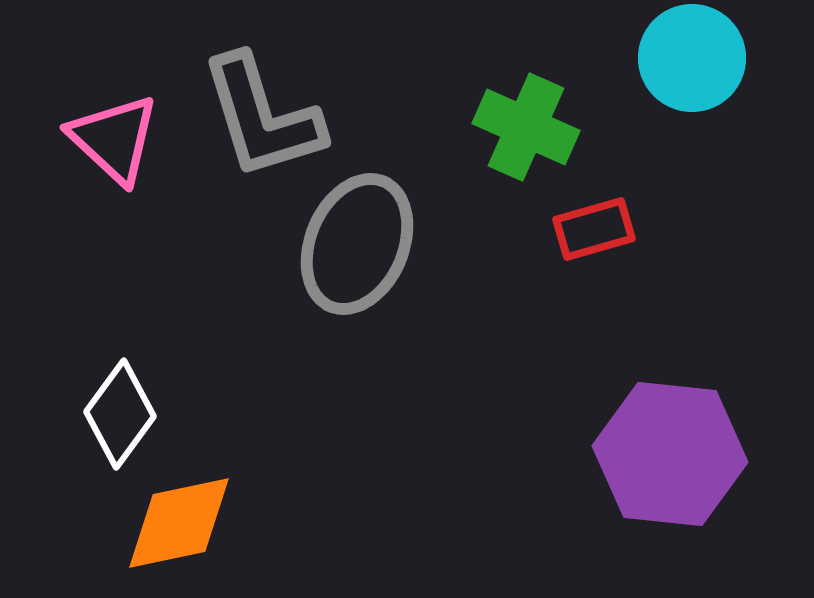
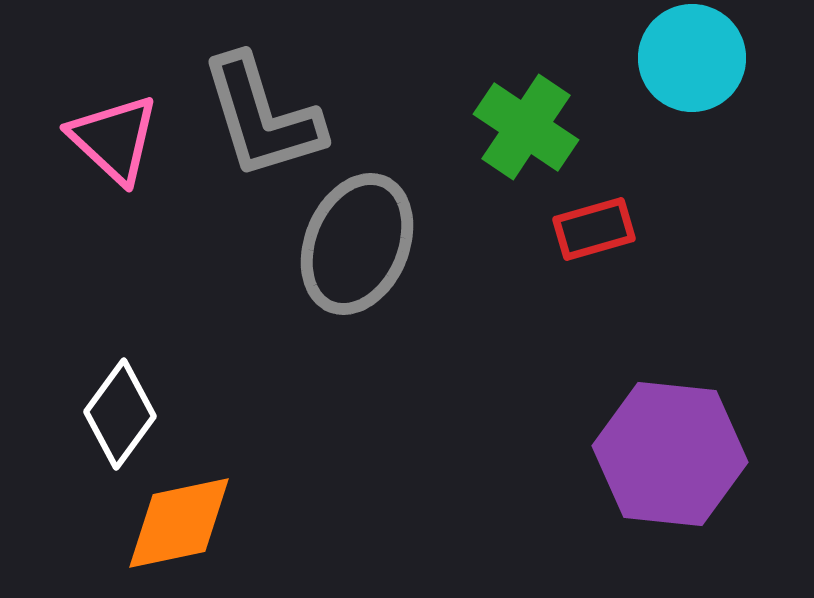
green cross: rotated 10 degrees clockwise
